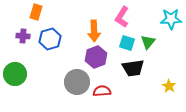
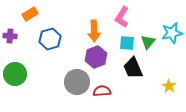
orange rectangle: moved 6 px left, 2 px down; rotated 42 degrees clockwise
cyan star: moved 1 px right, 14 px down; rotated 10 degrees counterclockwise
purple cross: moved 13 px left
cyan square: rotated 14 degrees counterclockwise
black trapezoid: rotated 75 degrees clockwise
